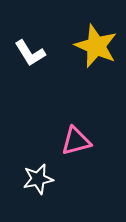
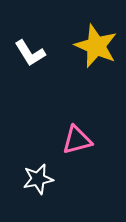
pink triangle: moved 1 px right, 1 px up
